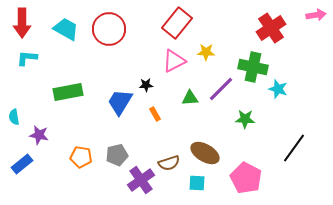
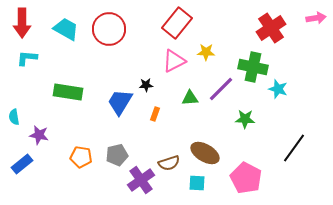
pink arrow: moved 3 px down
green rectangle: rotated 20 degrees clockwise
orange rectangle: rotated 48 degrees clockwise
